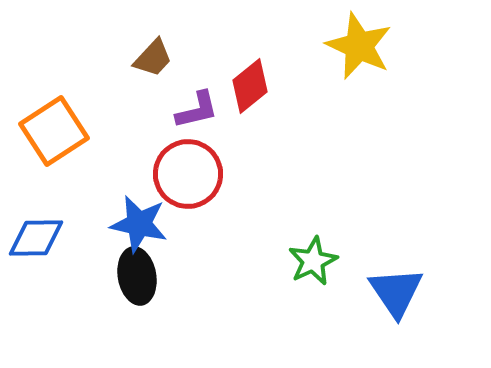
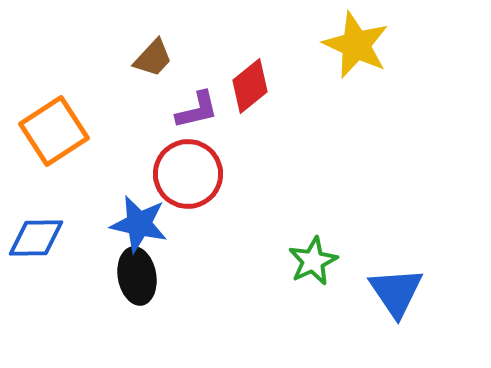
yellow star: moved 3 px left, 1 px up
